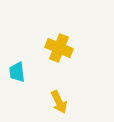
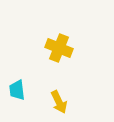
cyan trapezoid: moved 18 px down
